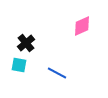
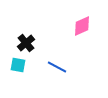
cyan square: moved 1 px left
blue line: moved 6 px up
